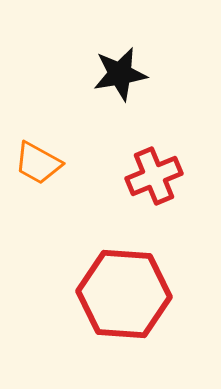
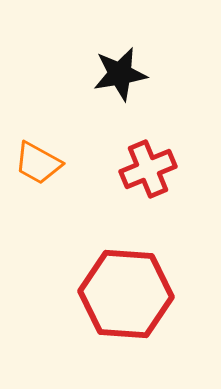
red cross: moved 6 px left, 7 px up
red hexagon: moved 2 px right
